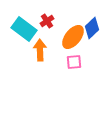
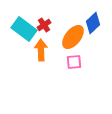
red cross: moved 3 px left, 4 px down
blue diamond: moved 1 px right, 5 px up
orange arrow: moved 1 px right
